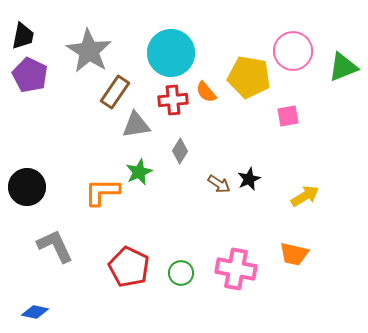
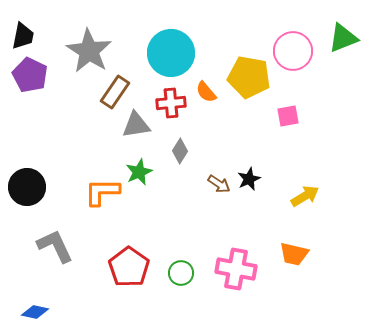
green triangle: moved 29 px up
red cross: moved 2 px left, 3 px down
red pentagon: rotated 9 degrees clockwise
